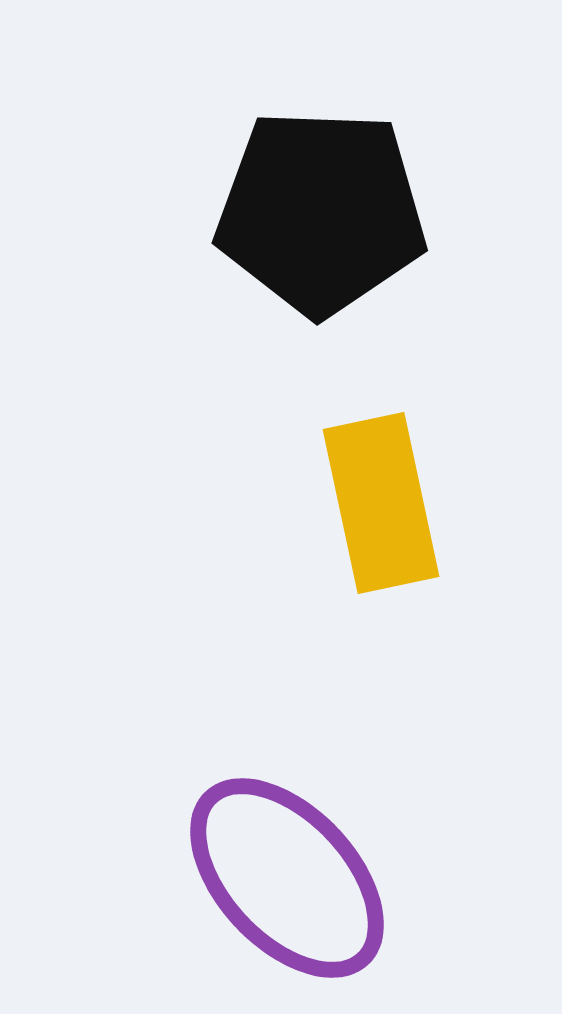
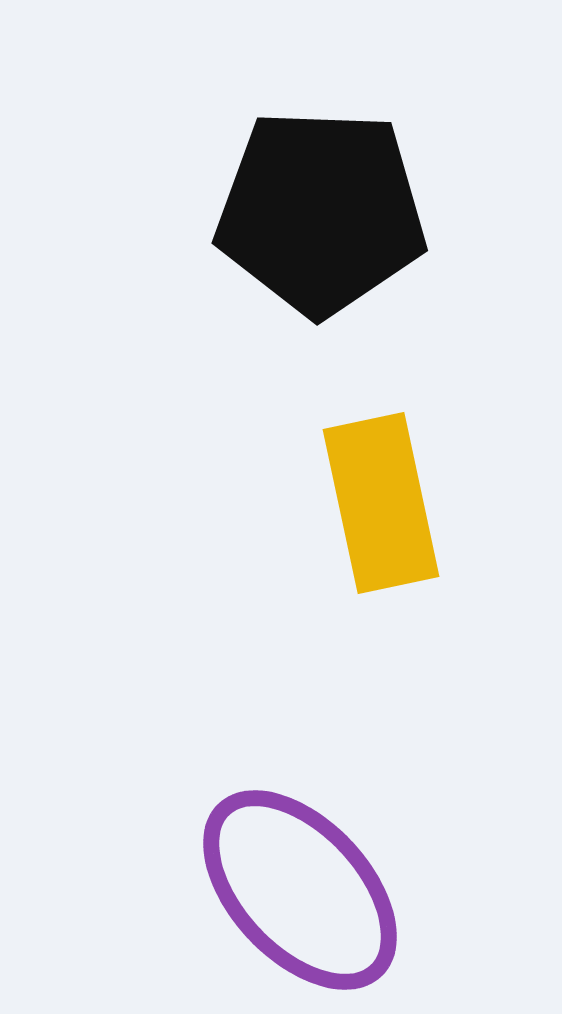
purple ellipse: moved 13 px right, 12 px down
